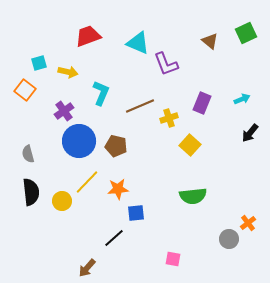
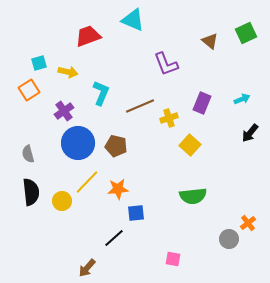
cyan triangle: moved 5 px left, 23 px up
orange square: moved 4 px right; rotated 20 degrees clockwise
blue circle: moved 1 px left, 2 px down
